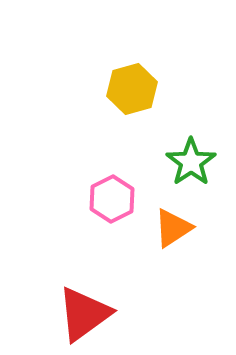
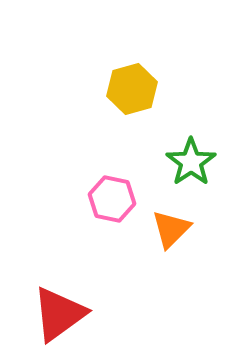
pink hexagon: rotated 21 degrees counterclockwise
orange triangle: moved 2 px left, 1 px down; rotated 12 degrees counterclockwise
red triangle: moved 25 px left
